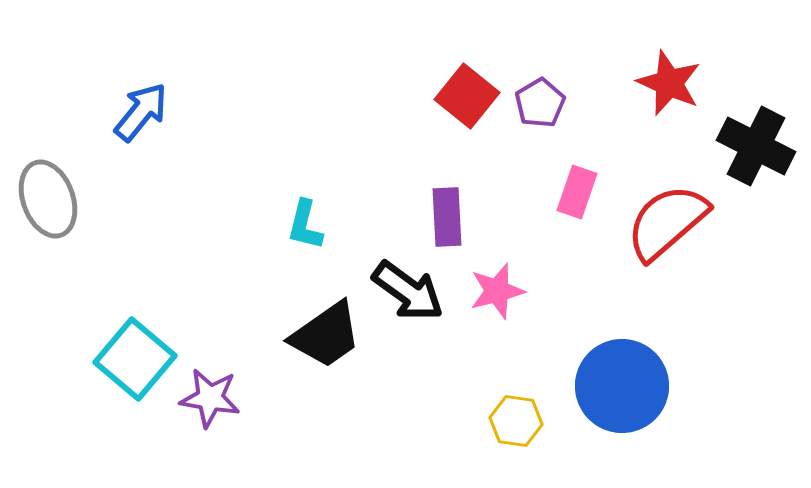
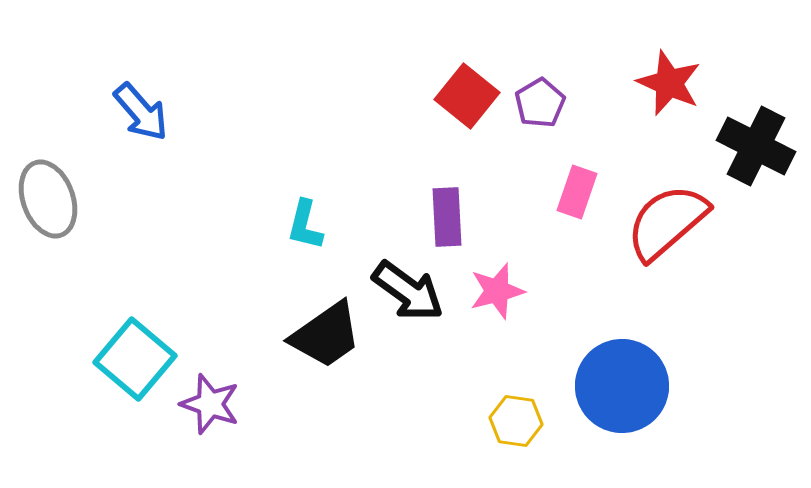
blue arrow: rotated 100 degrees clockwise
purple star: moved 6 px down; rotated 10 degrees clockwise
